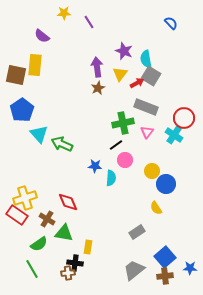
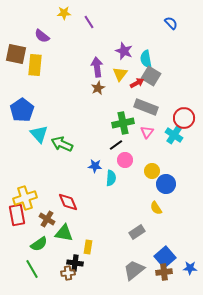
brown square at (16, 75): moved 21 px up
red rectangle at (17, 215): rotated 45 degrees clockwise
brown cross at (165, 276): moved 1 px left, 4 px up
